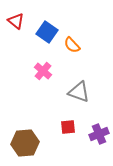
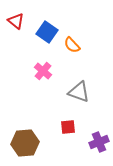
purple cross: moved 8 px down
